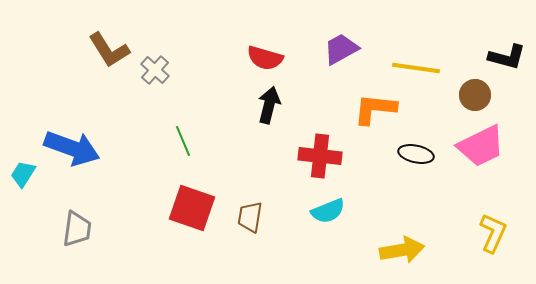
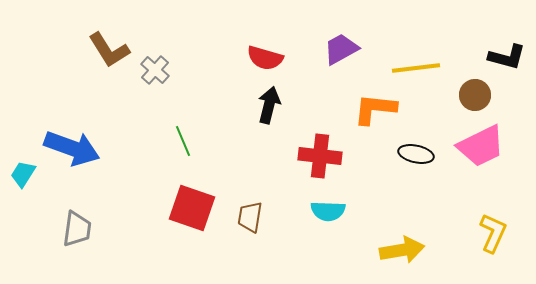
yellow line: rotated 15 degrees counterclockwise
cyan semicircle: rotated 24 degrees clockwise
